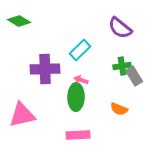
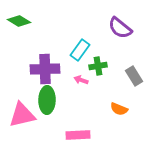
cyan rectangle: rotated 10 degrees counterclockwise
green cross: moved 24 px left
green ellipse: moved 29 px left, 3 px down
